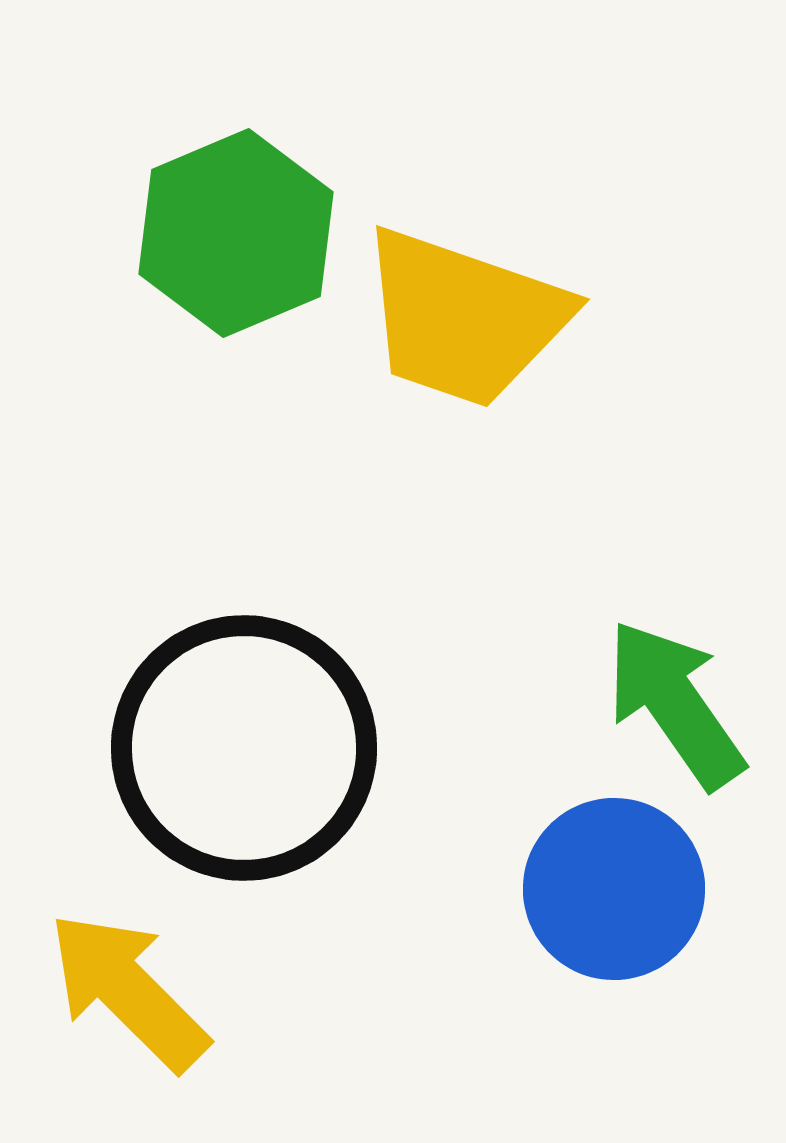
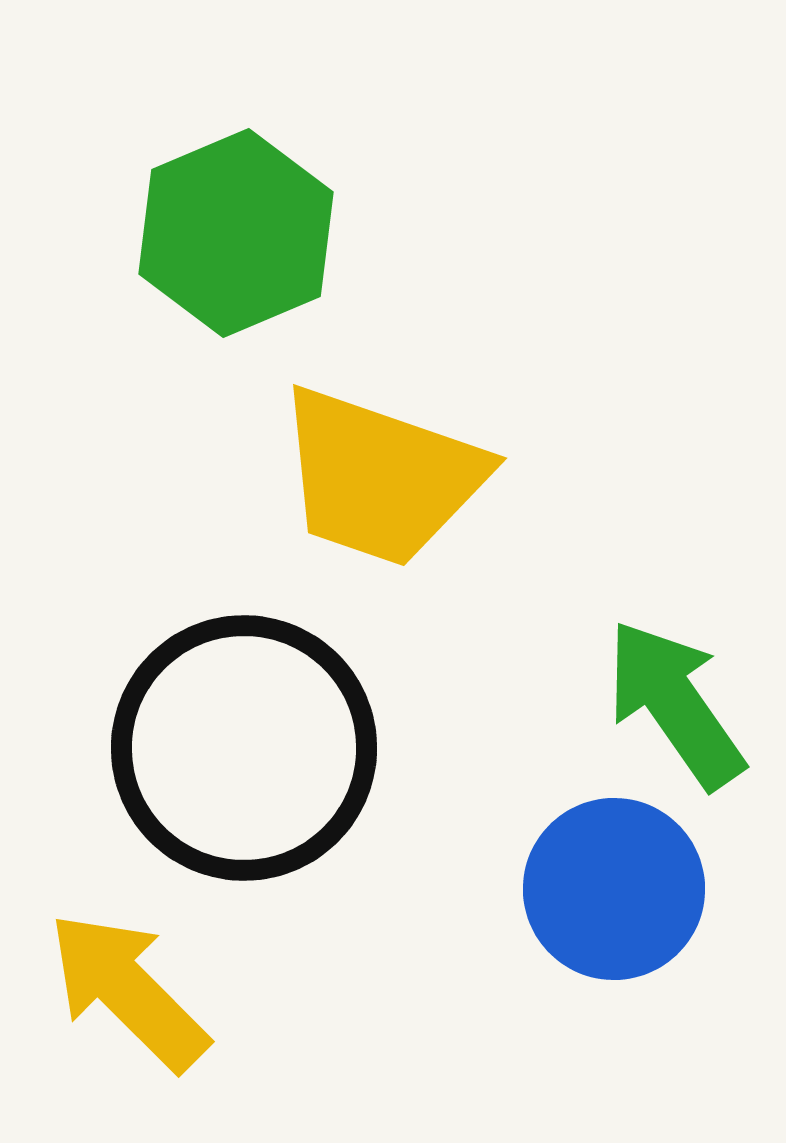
yellow trapezoid: moved 83 px left, 159 px down
